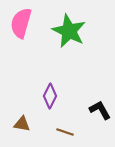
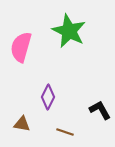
pink semicircle: moved 24 px down
purple diamond: moved 2 px left, 1 px down
